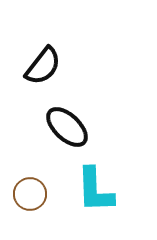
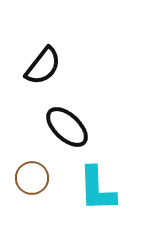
cyan L-shape: moved 2 px right, 1 px up
brown circle: moved 2 px right, 16 px up
